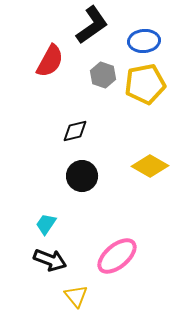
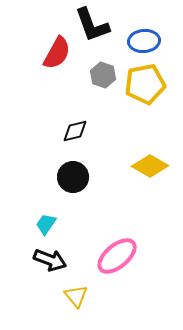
black L-shape: rotated 105 degrees clockwise
red semicircle: moved 7 px right, 8 px up
black circle: moved 9 px left, 1 px down
